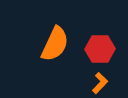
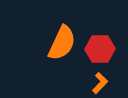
orange semicircle: moved 7 px right, 1 px up
